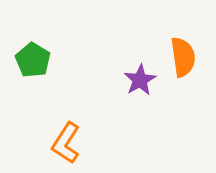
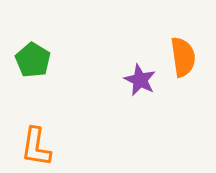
purple star: rotated 16 degrees counterclockwise
orange L-shape: moved 30 px left, 4 px down; rotated 24 degrees counterclockwise
